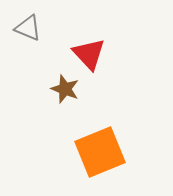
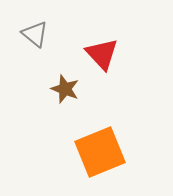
gray triangle: moved 7 px right, 6 px down; rotated 16 degrees clockwise
red triangle: moved 13 px right
